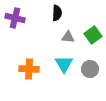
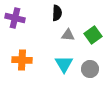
gray triangle: moved 2 px up
orange cross: moved 7 px left, 9 px up
